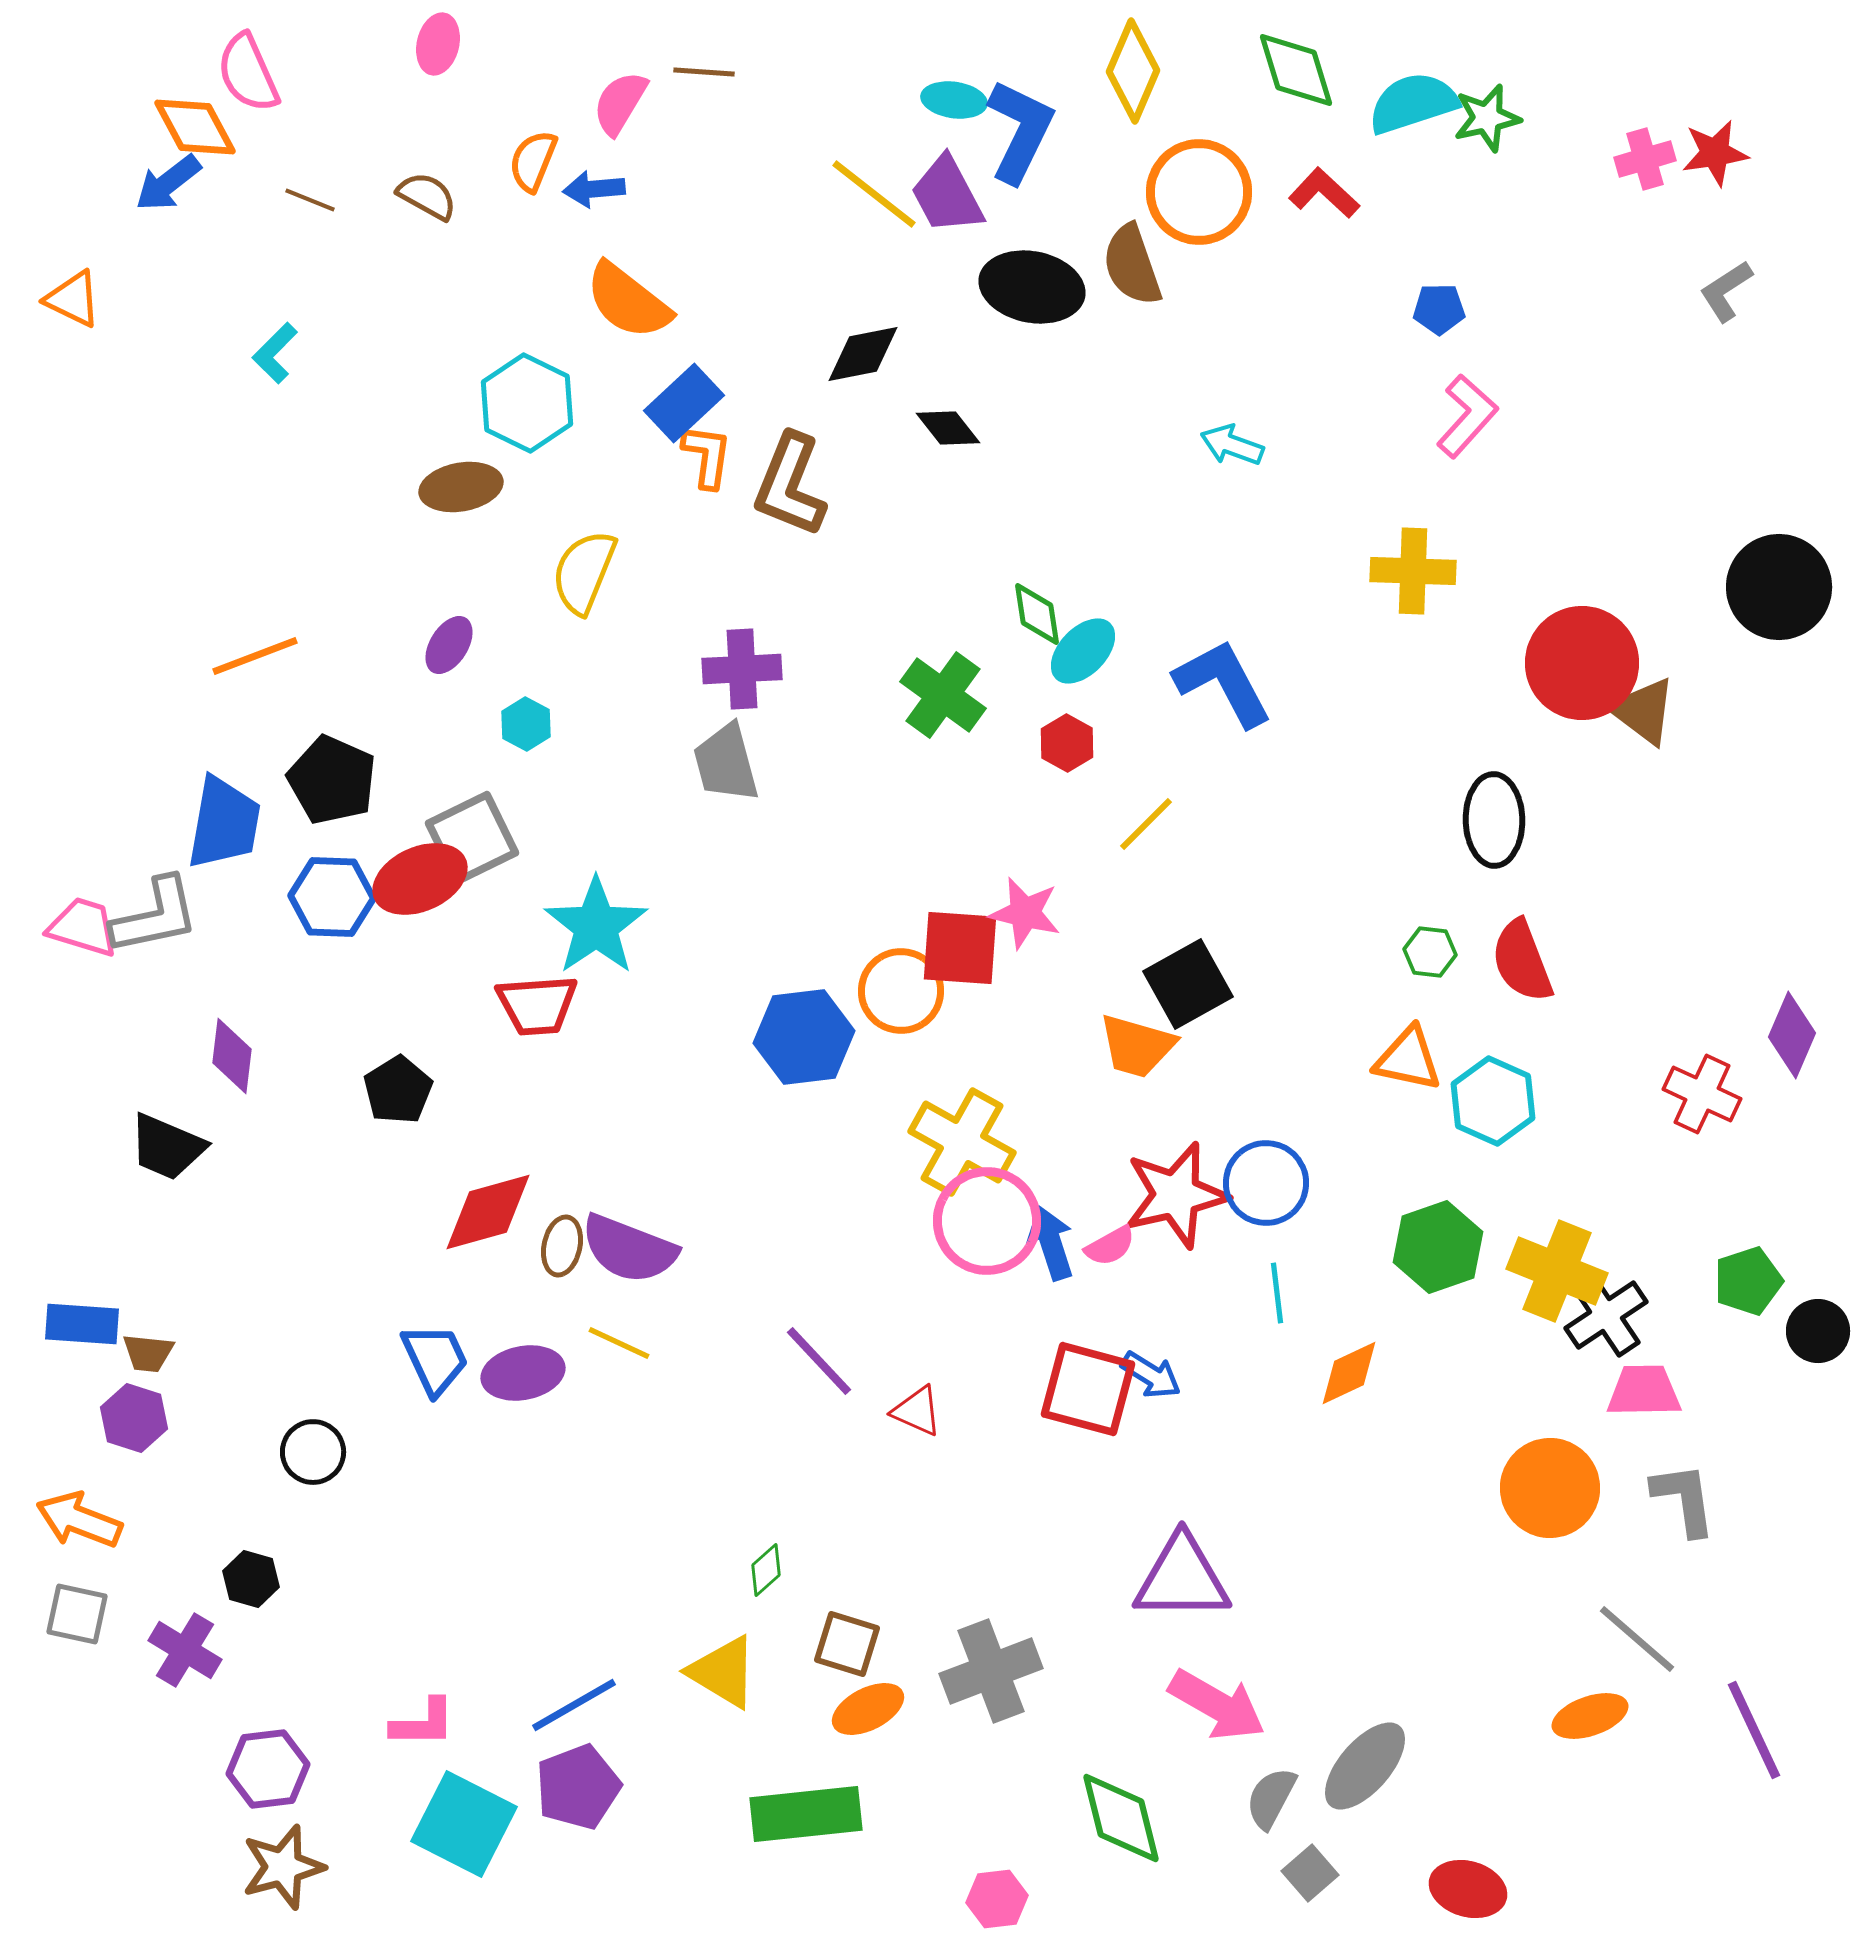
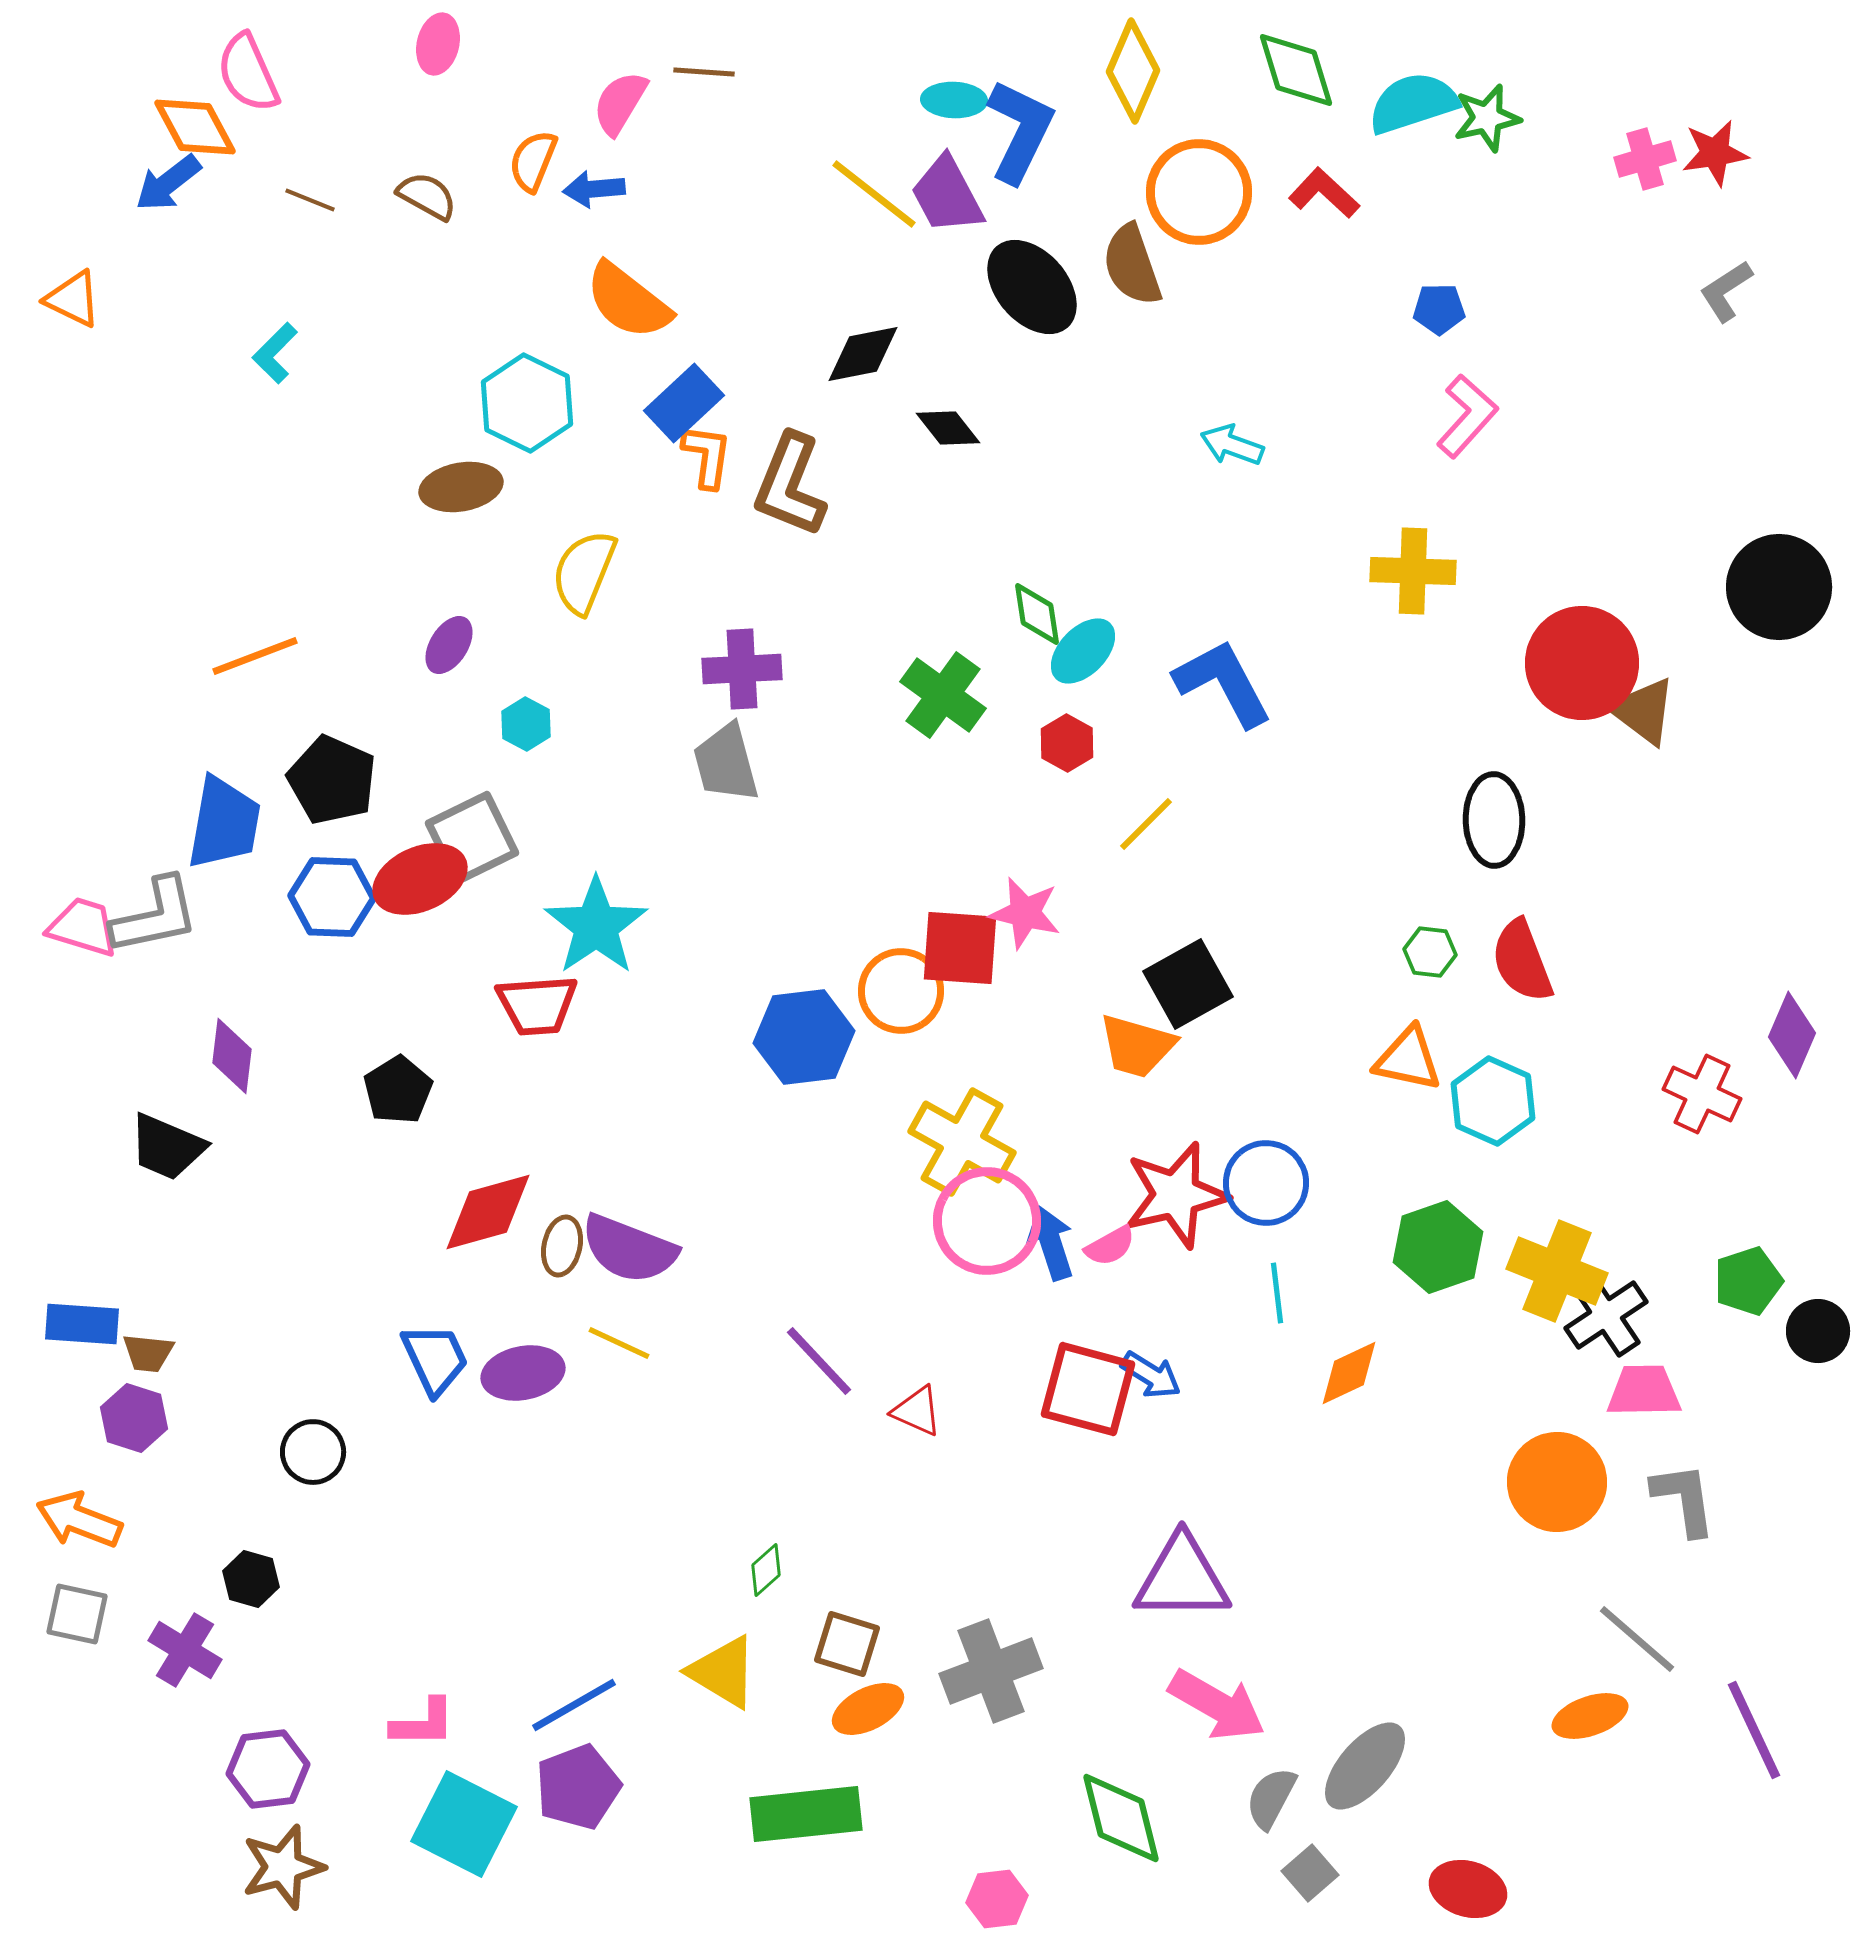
cyan ellipse at (954, 100): rotated 6 degrees counterclockwise
black ellipse at (1032, 287): rotated 38 degrees clockwise
orange circle at (1550, 1488): moved 7 px right, 6 px up
